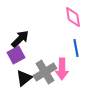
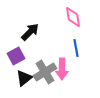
black arrow: moved 10 px right, 7 px up
purple square: moved 1 px down
